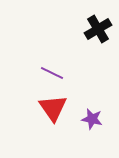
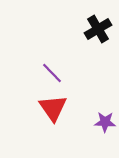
purple line: rotated 20 degrees clockwise
purple star: moved 13 px right, 3 px down; rotated 10 degrees counterclockwise
